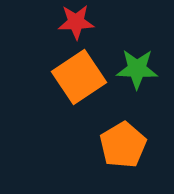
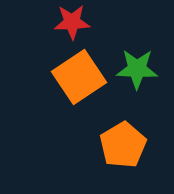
red star: moved 4 px left
